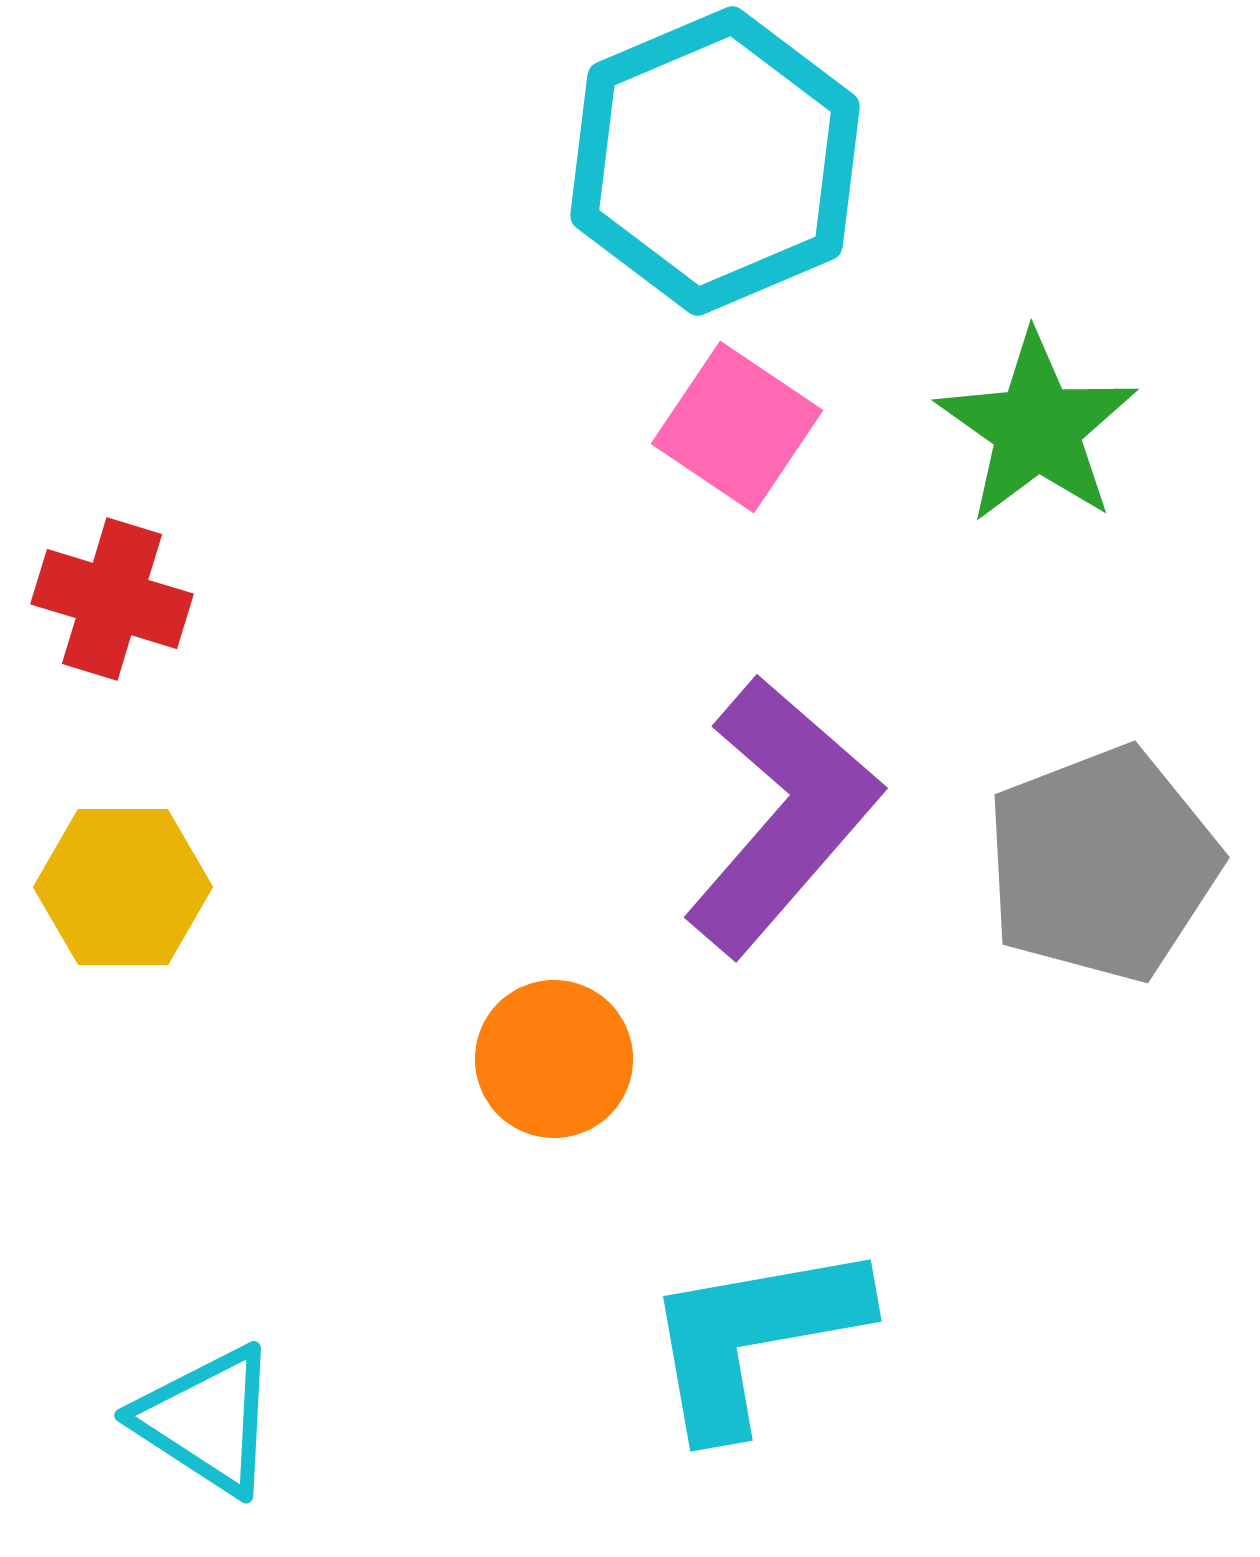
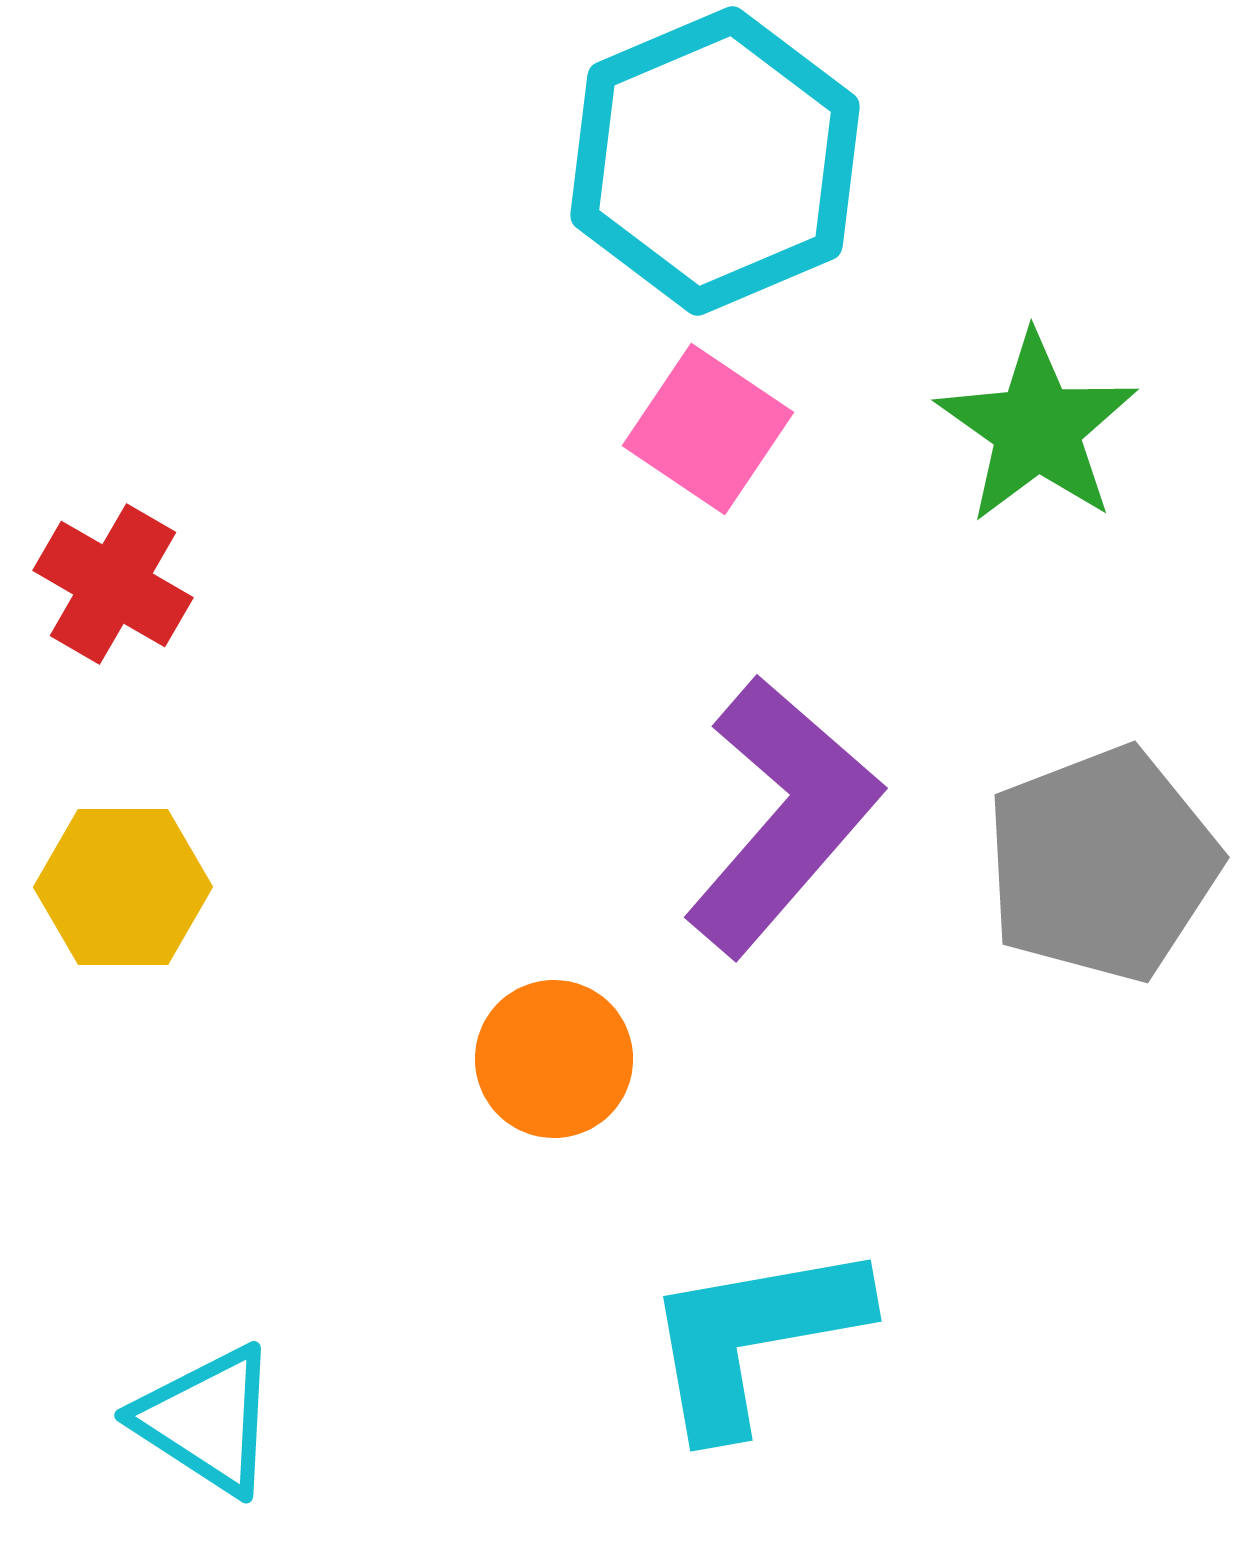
pink square: moved 29 px left, 2 px down
red cross: moved 1 px right, 15 px up; rotated 13 degrees clockwise
